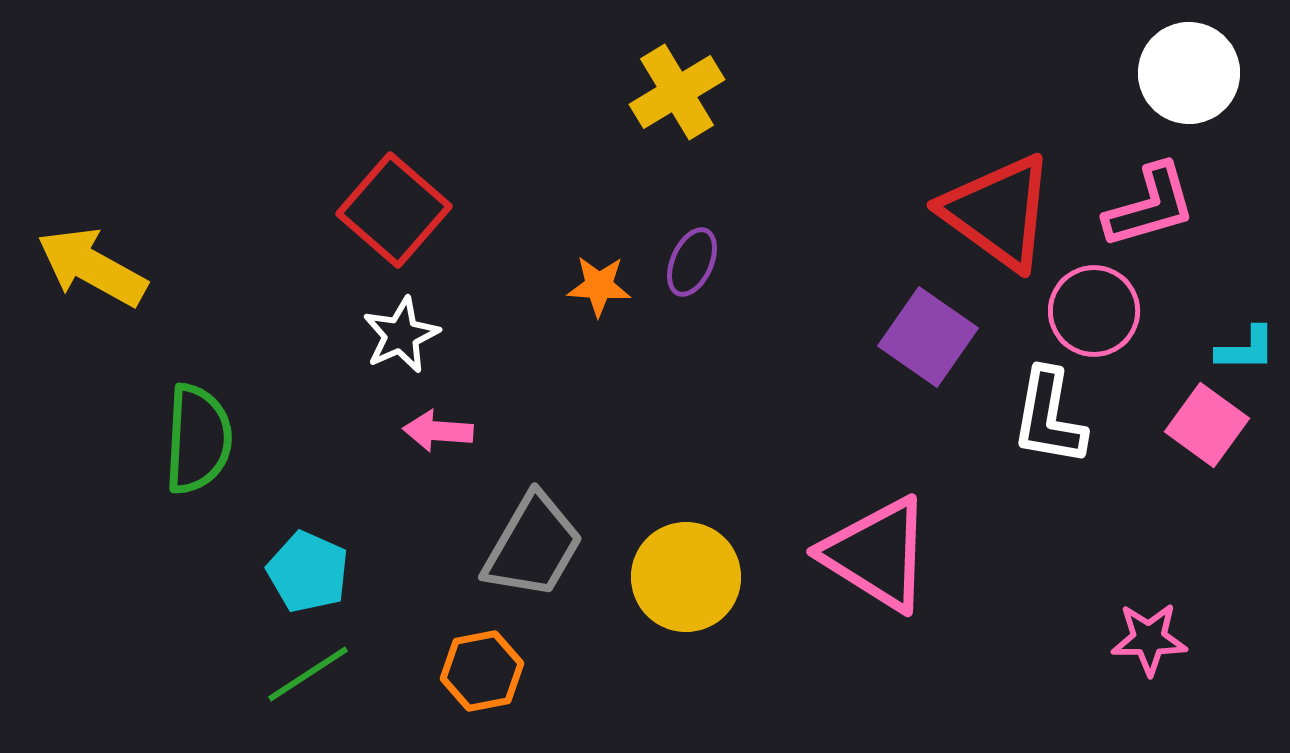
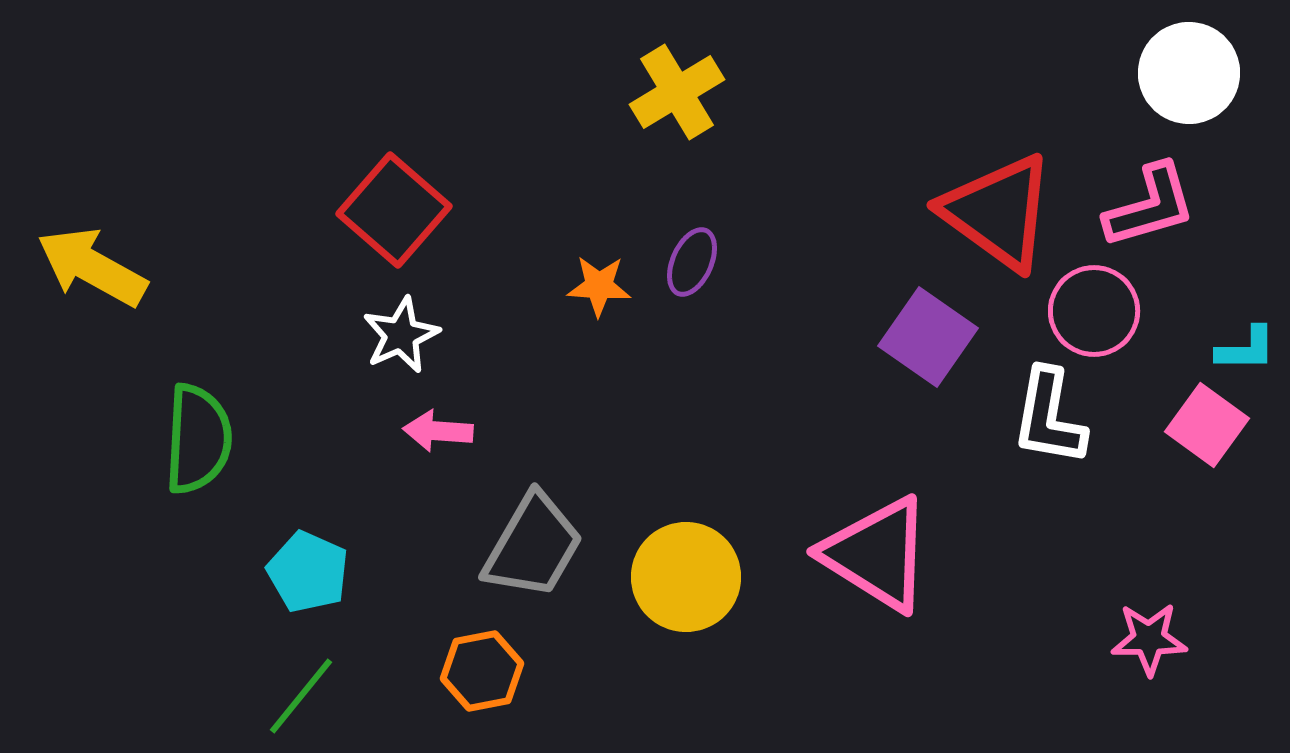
green line: moved 7 px left, 22 px down; rotated 18 degrees counterclockwise
